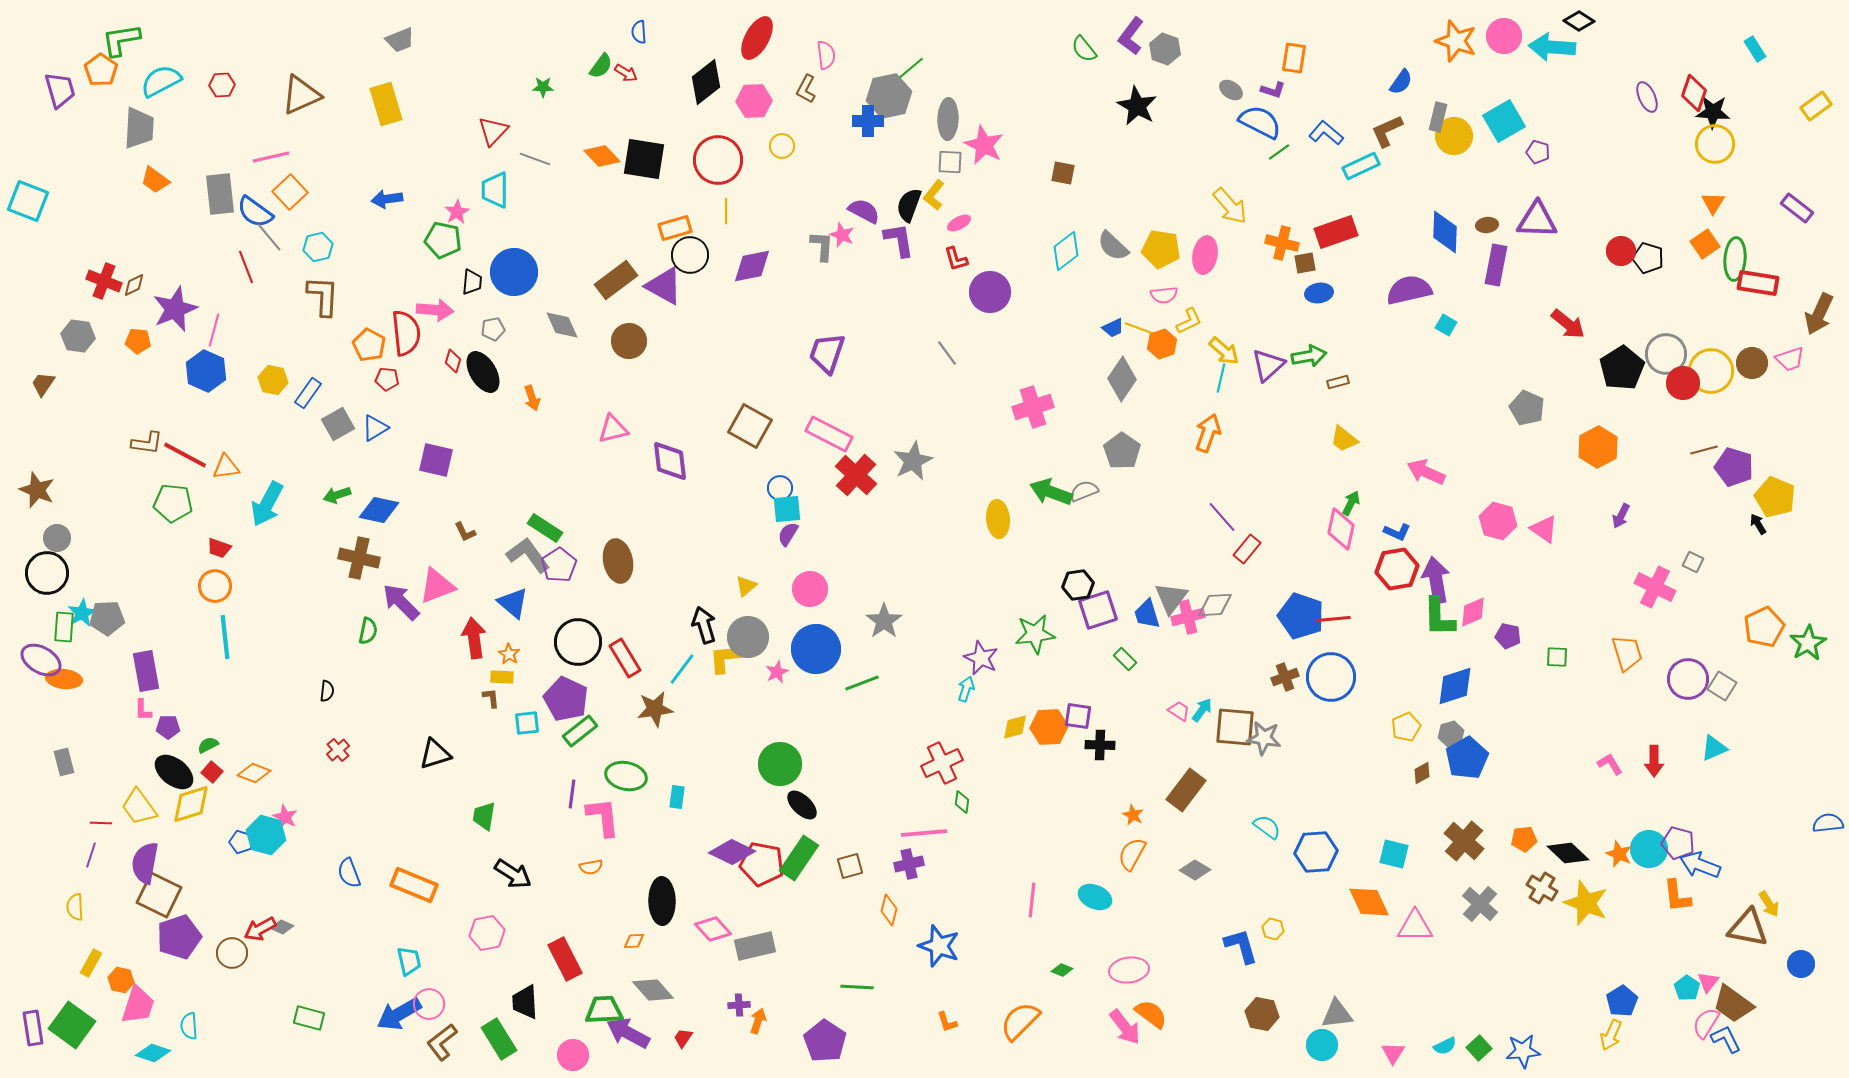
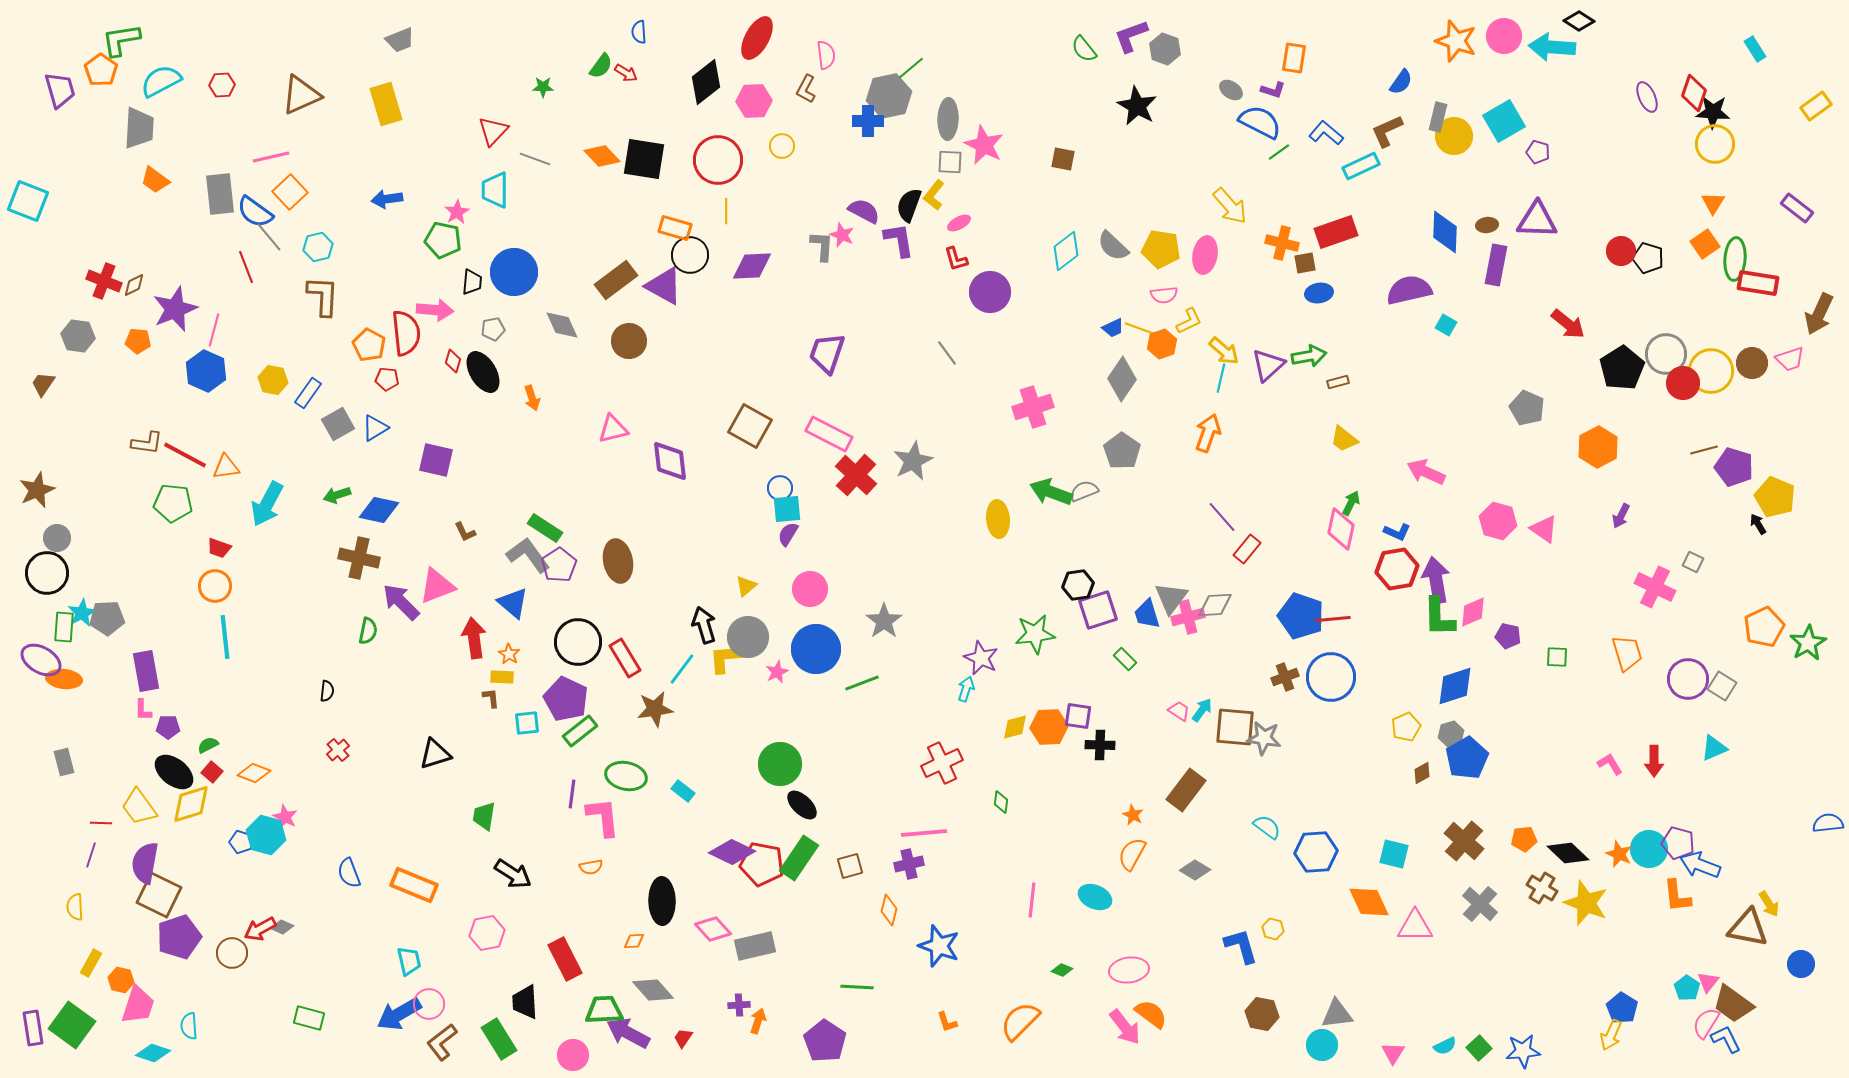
purple L-shape at (1131, 36): rotated 33 degrees clockwise
brown square at (1063, 173): moved 14 px up
orange rectangle at (675, 228): rotated 32 degrees clockwise
purple diamond at (752, 266): rotated 9 degrees clockwise
brown star at (37, 490): rotated 27 degrees clockwise
cyan rectangle at (677, 797): moved 6 px right, 6 px up; rotated 60 degrees counterclockwise
green diamond at (962, 802): moved 39 px right
blue pentagon at (1622, 1001): moved 7 px down; rotated 8 degrees counterclockwise
